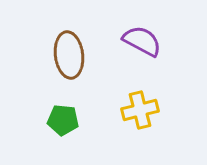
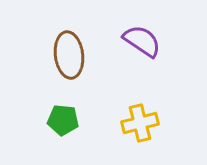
purple semicircle: rotated 6 degrees clockwise
yellow cross: moved 13 px down
